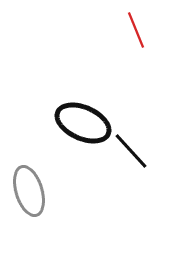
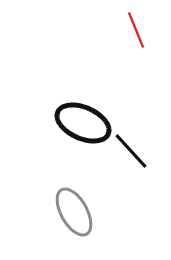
gray ellipse: moved 45 px right, 21 px down; rotated 12 degrees counterclockwise
